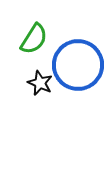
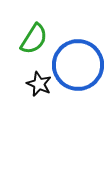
black star: moved 1 px left, 1 px down
